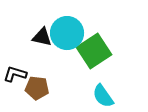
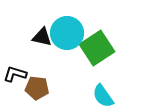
green square: moved 3 px right, 3 px up
